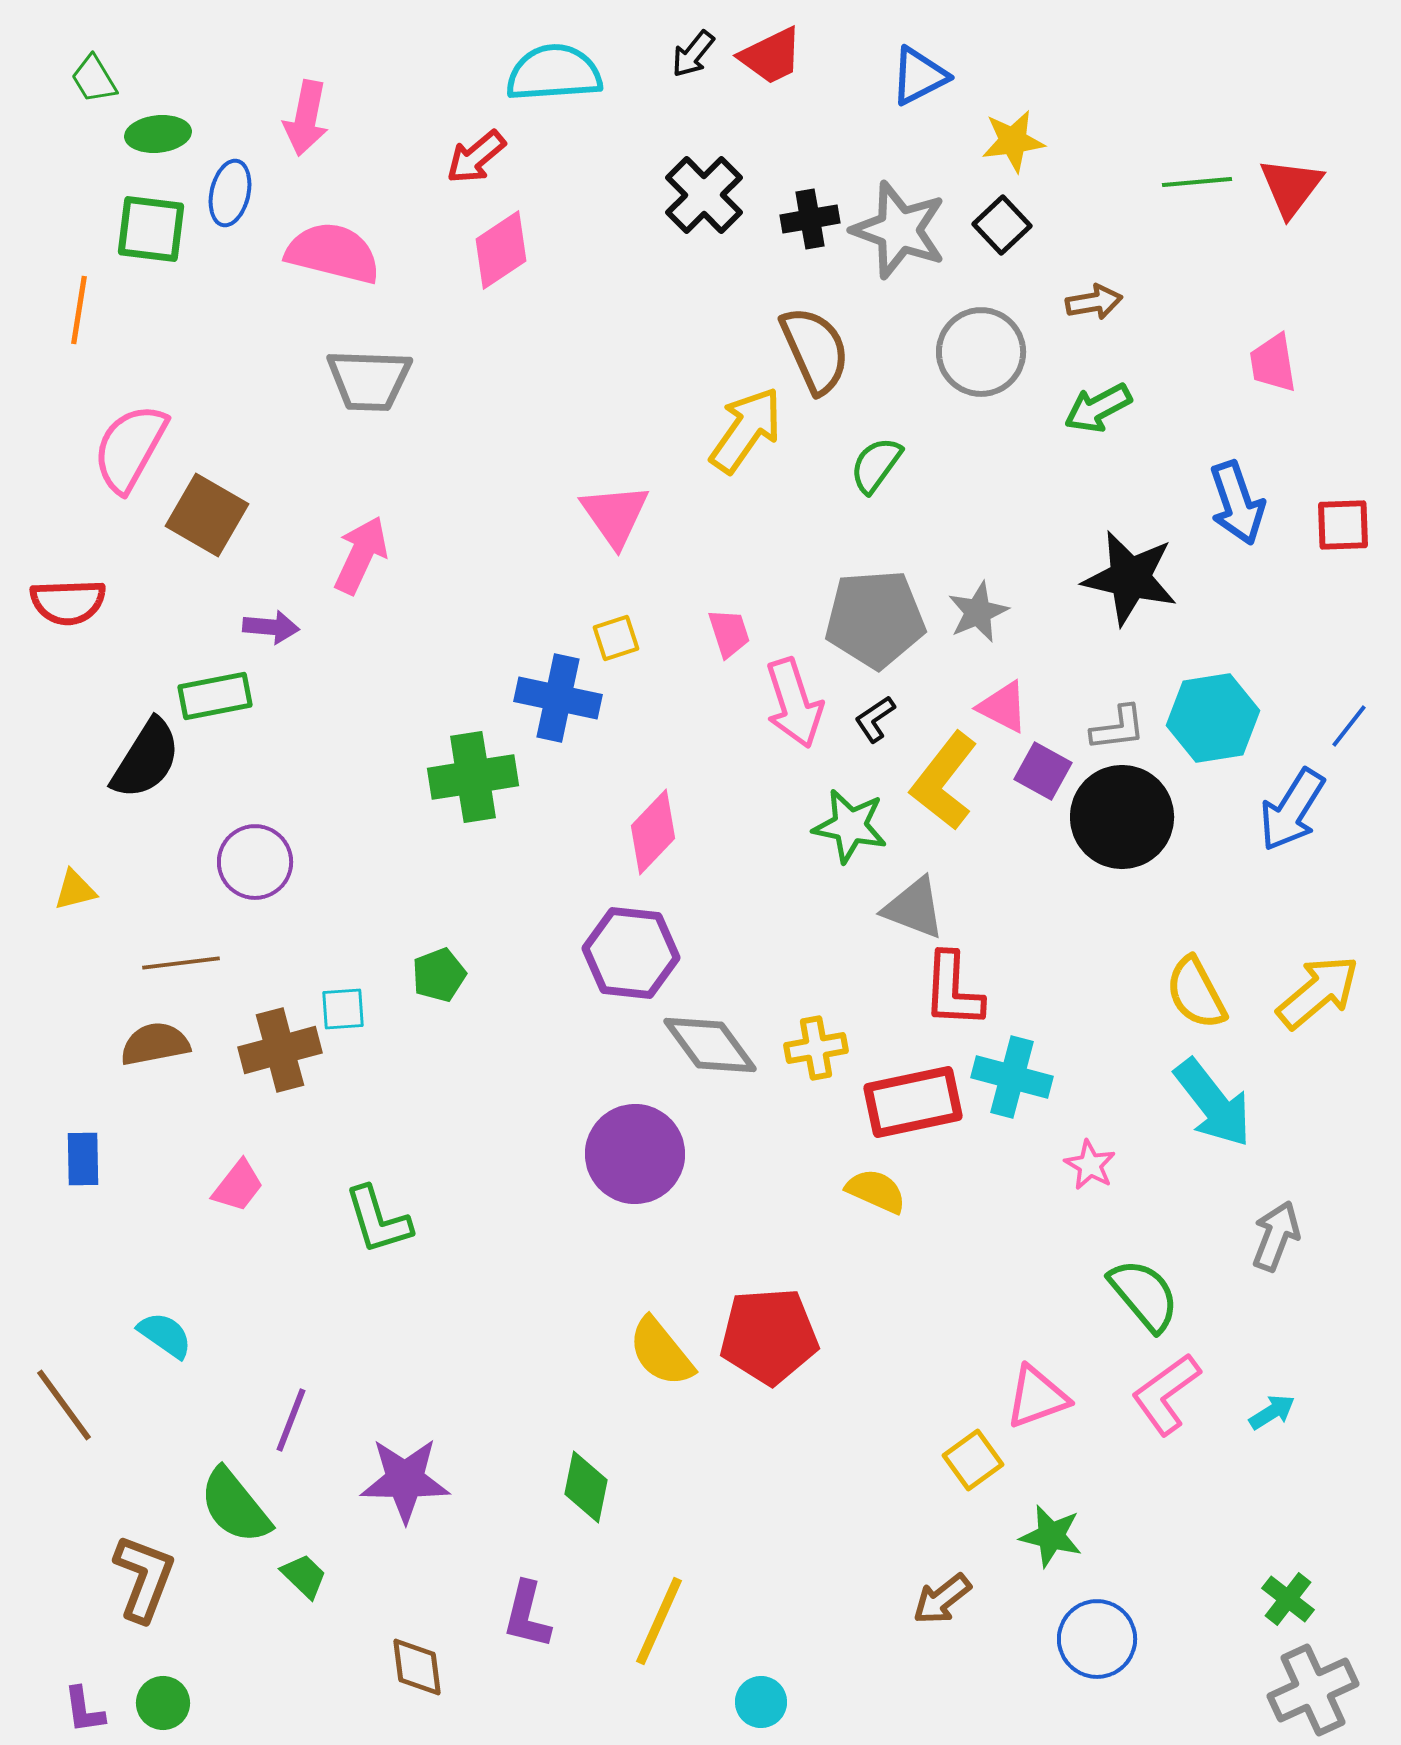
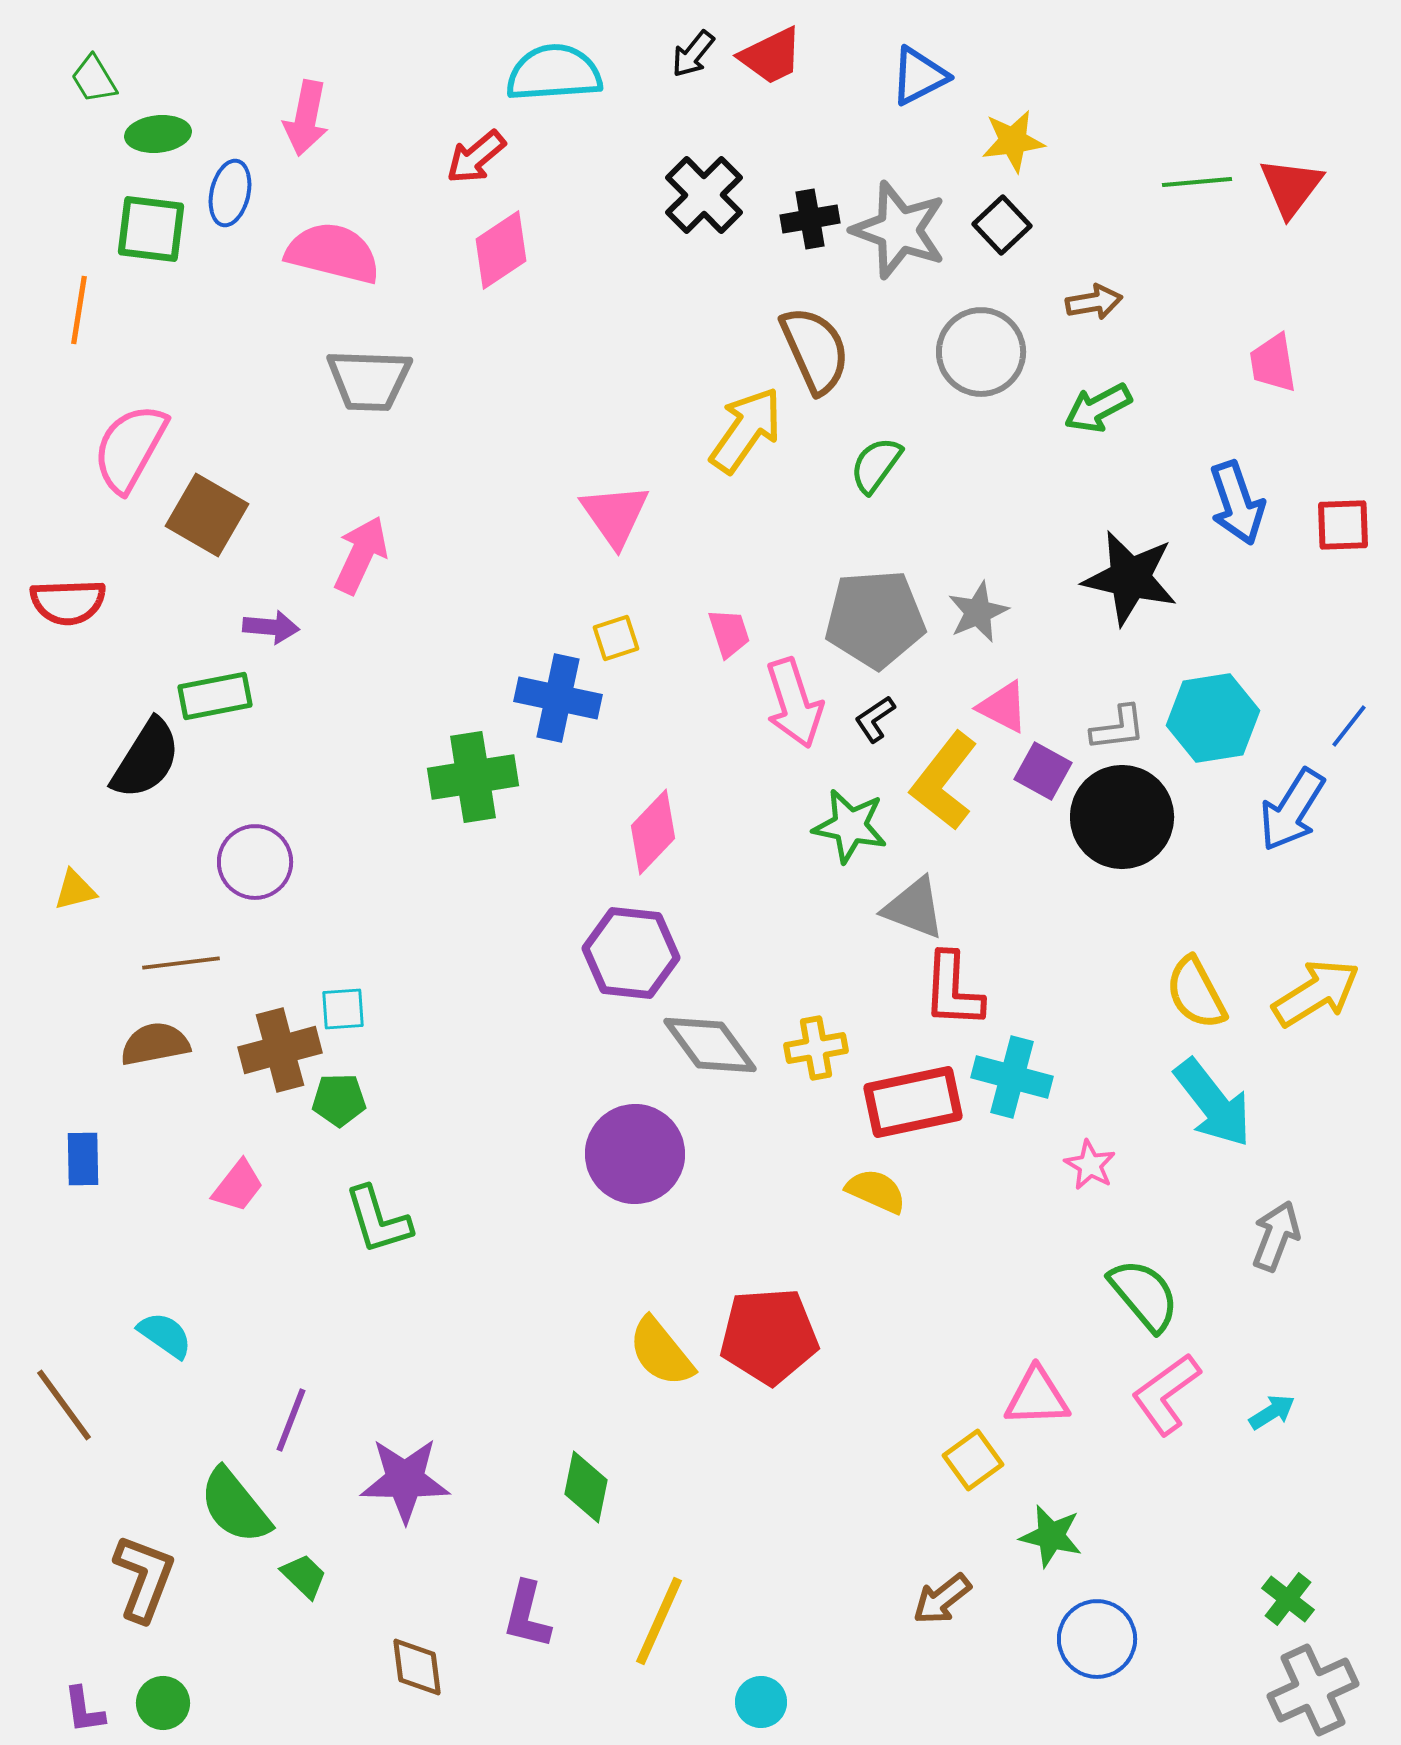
green pentagon at (439, 975): moved 100 px left, 125 px down; rotated 20 degrees clockwise
yellow arrow at (1318, 992): moved 2 px left, 1 px down; rotated 8 degrees clockwise
pink triangle at (1037, 1397): rotated 18 degrees clockwise
